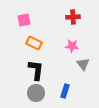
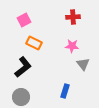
pink square: rotated 16 degrees counterclockwise
black L-shape: moved 13 px left, 3 px up; rotated 45 degrees clockwise
gray circle: moved 15 px left, 4 px down
